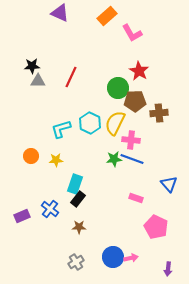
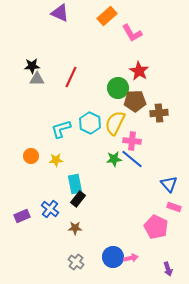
gray triangle: moved 1 px left, 2 px up
pink cross: moved 1 px right, 1 px down
blue line: rotated 20 degrees clockwise
cyan rectangle: rotated 30 degrees counterclockwise
pink rectangle: moved 38 px right, 9 px down
brown star: moved 4 px left, 1 px down
gray cross: rotated 21 degrees counterclockwise
purple arrow: rotated 24 degrees counterclockwise
